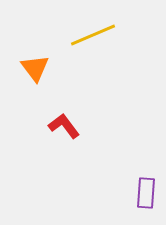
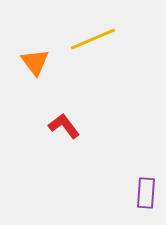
yellow line: moved 4 px down
orange triangle: moved 6 px up
